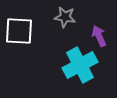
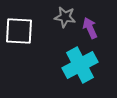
purple arrow: moved 9 px left, 8 px up
